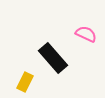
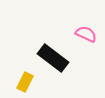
black rectangle: rotated 12 degrees counterclockwise
